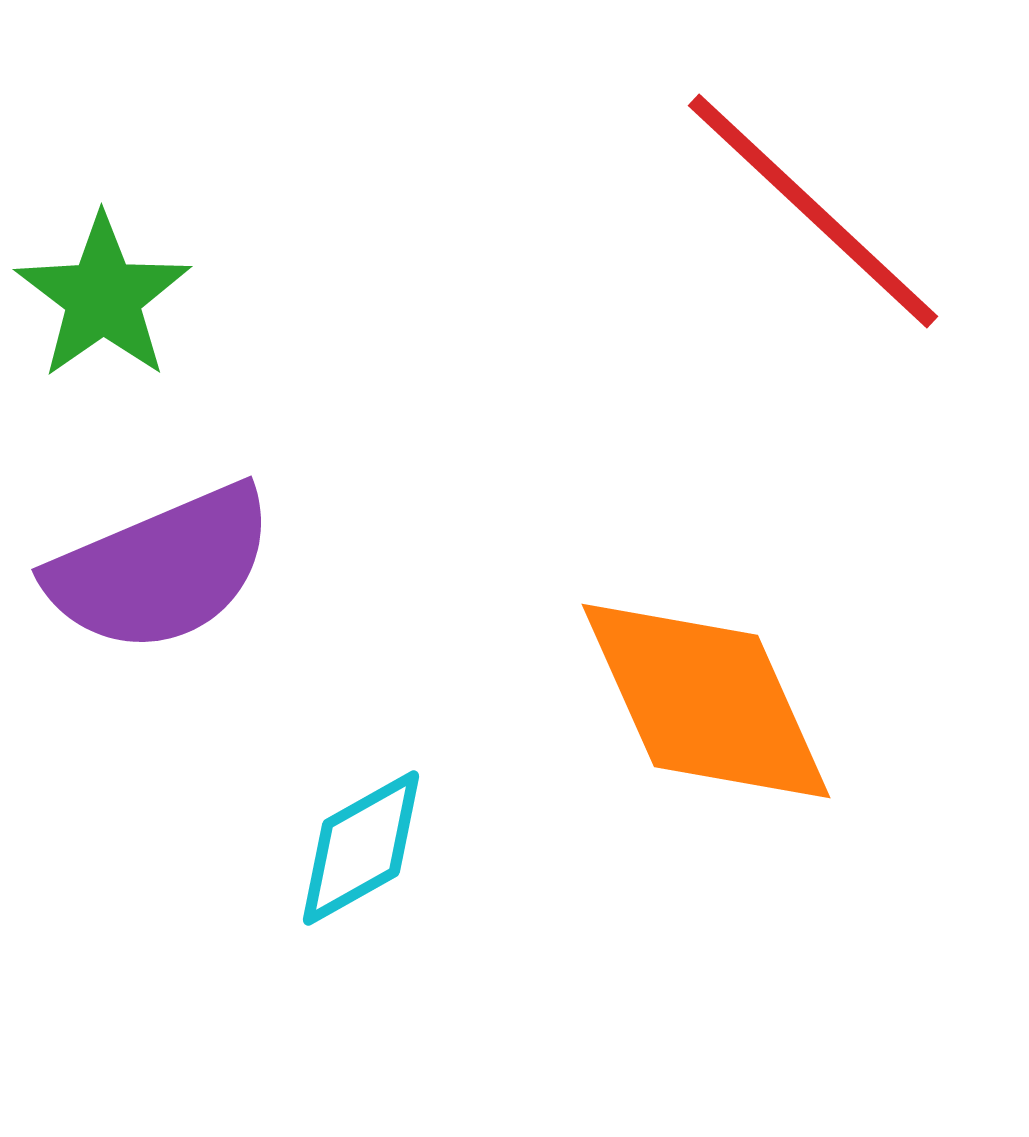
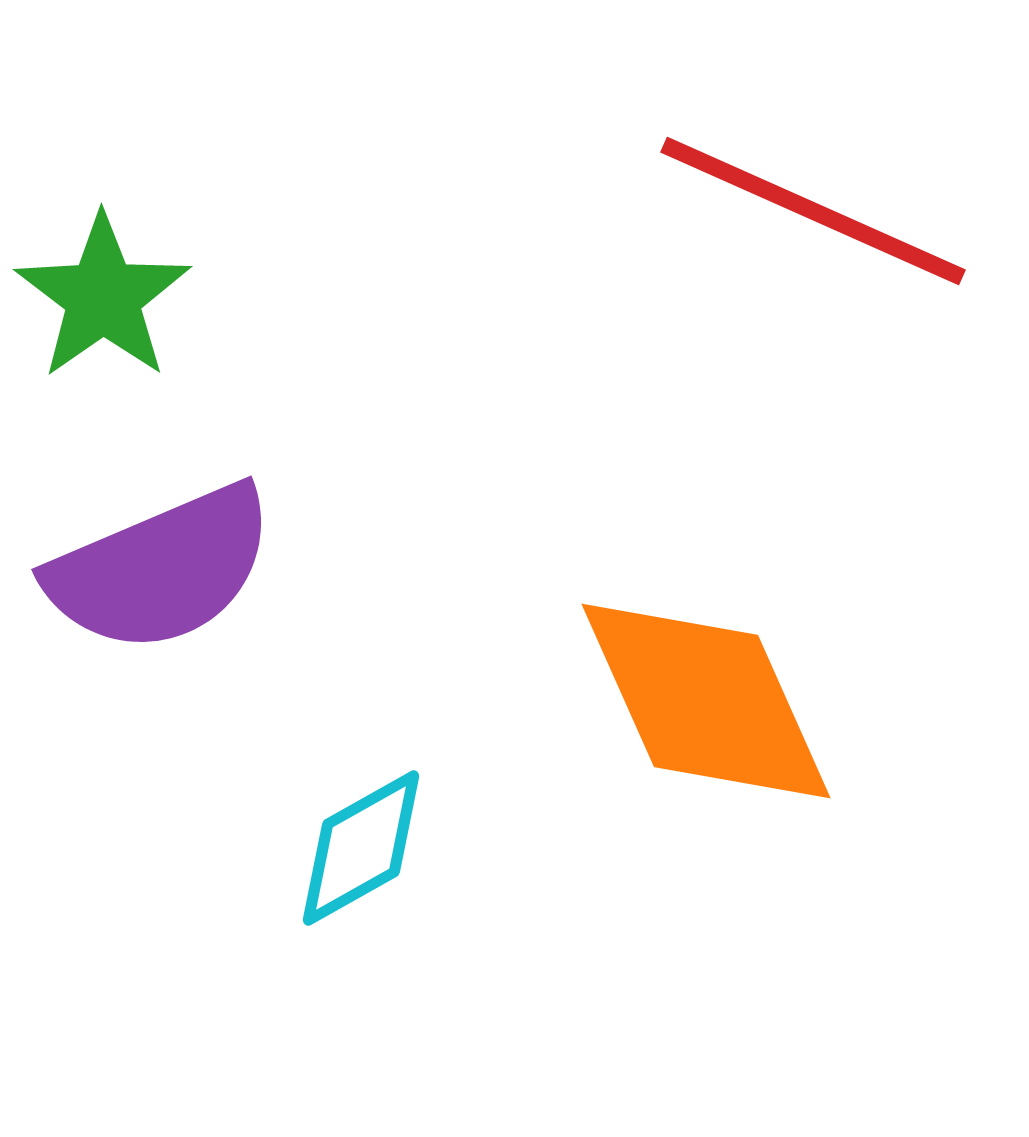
red line: rotated 19 degrees counterclockwise
